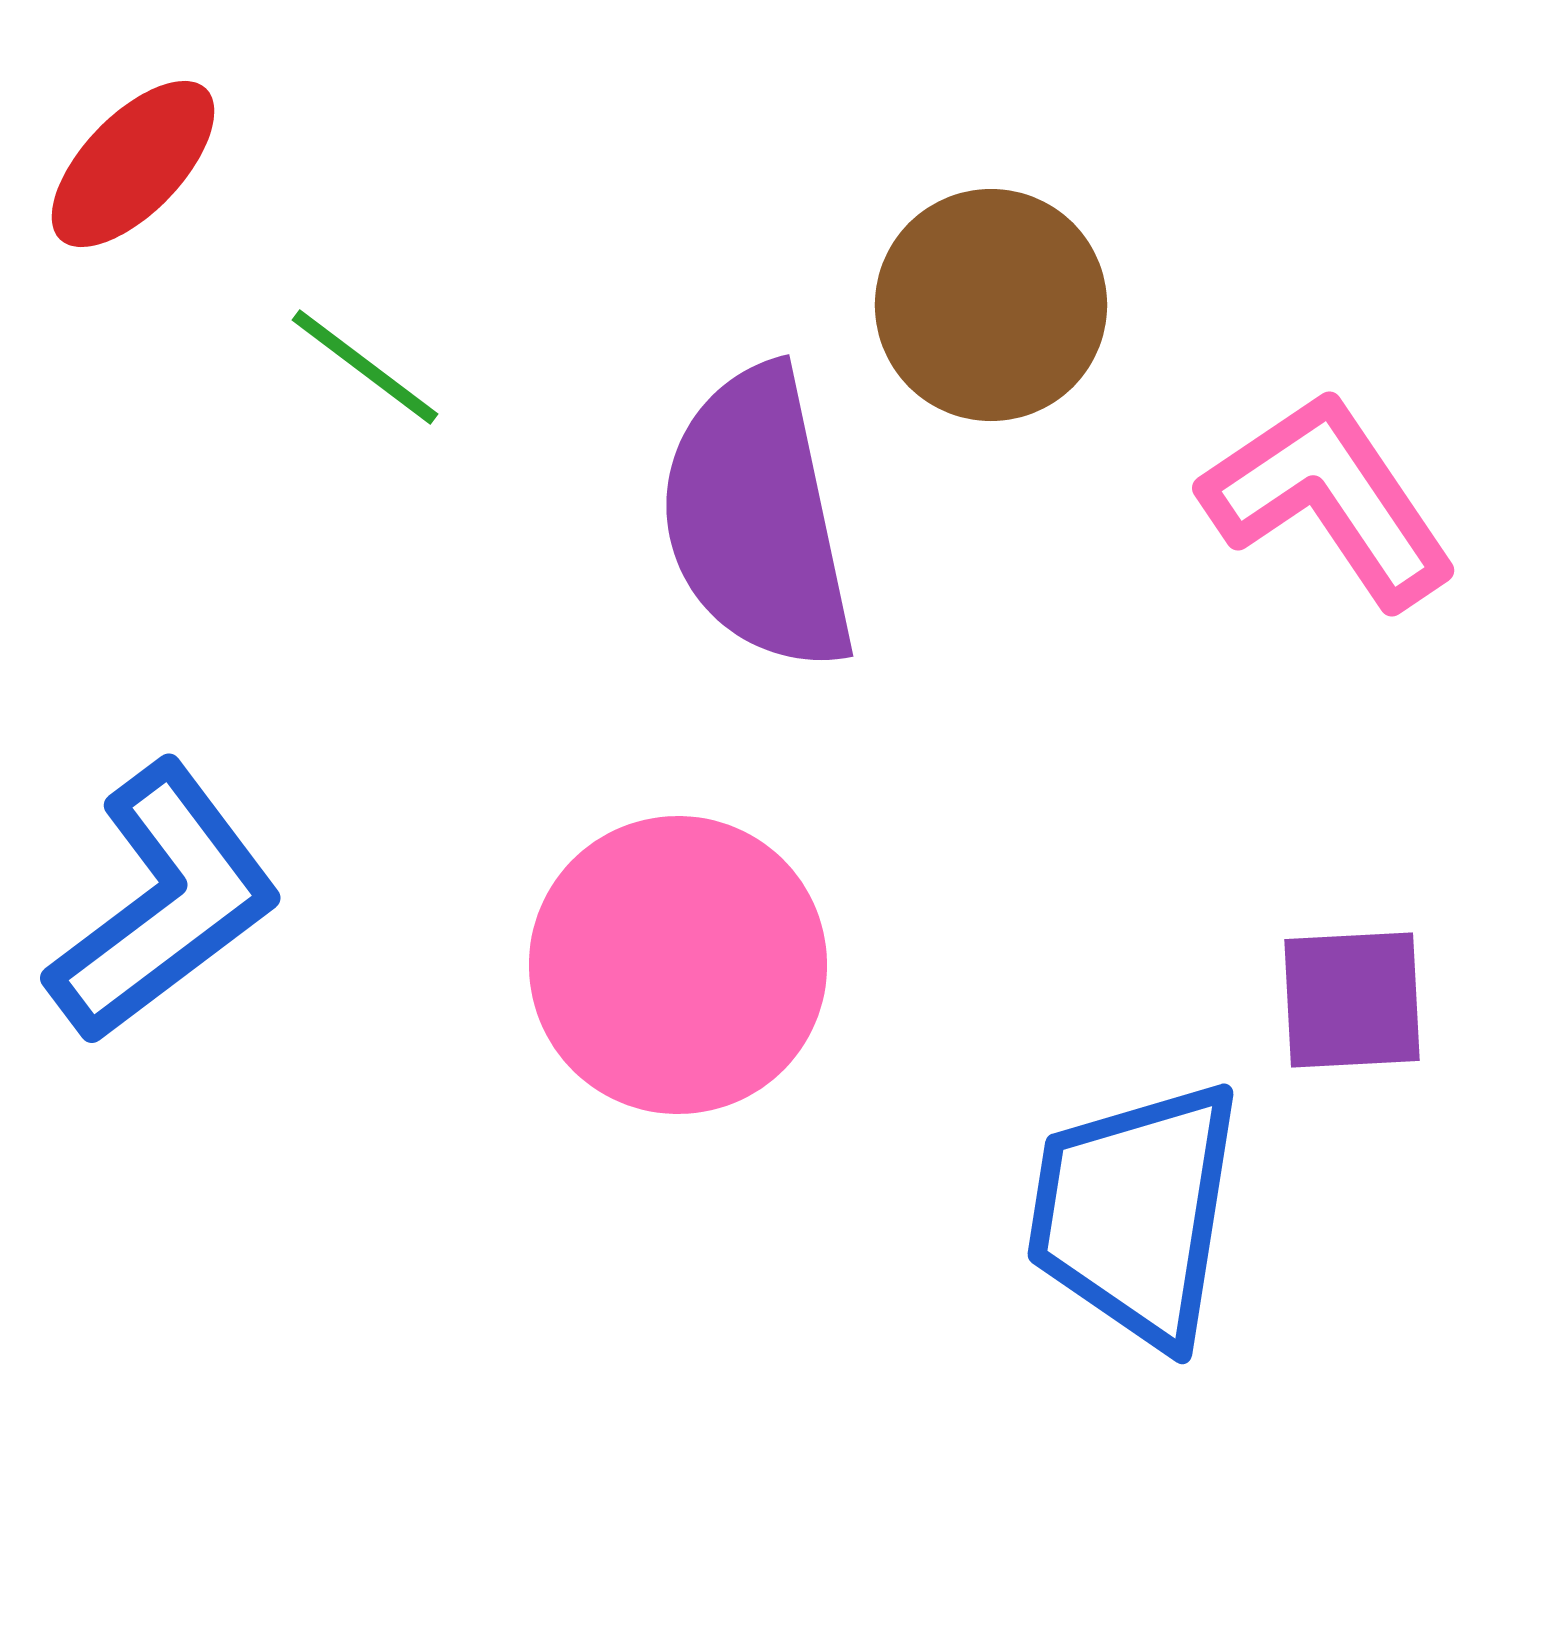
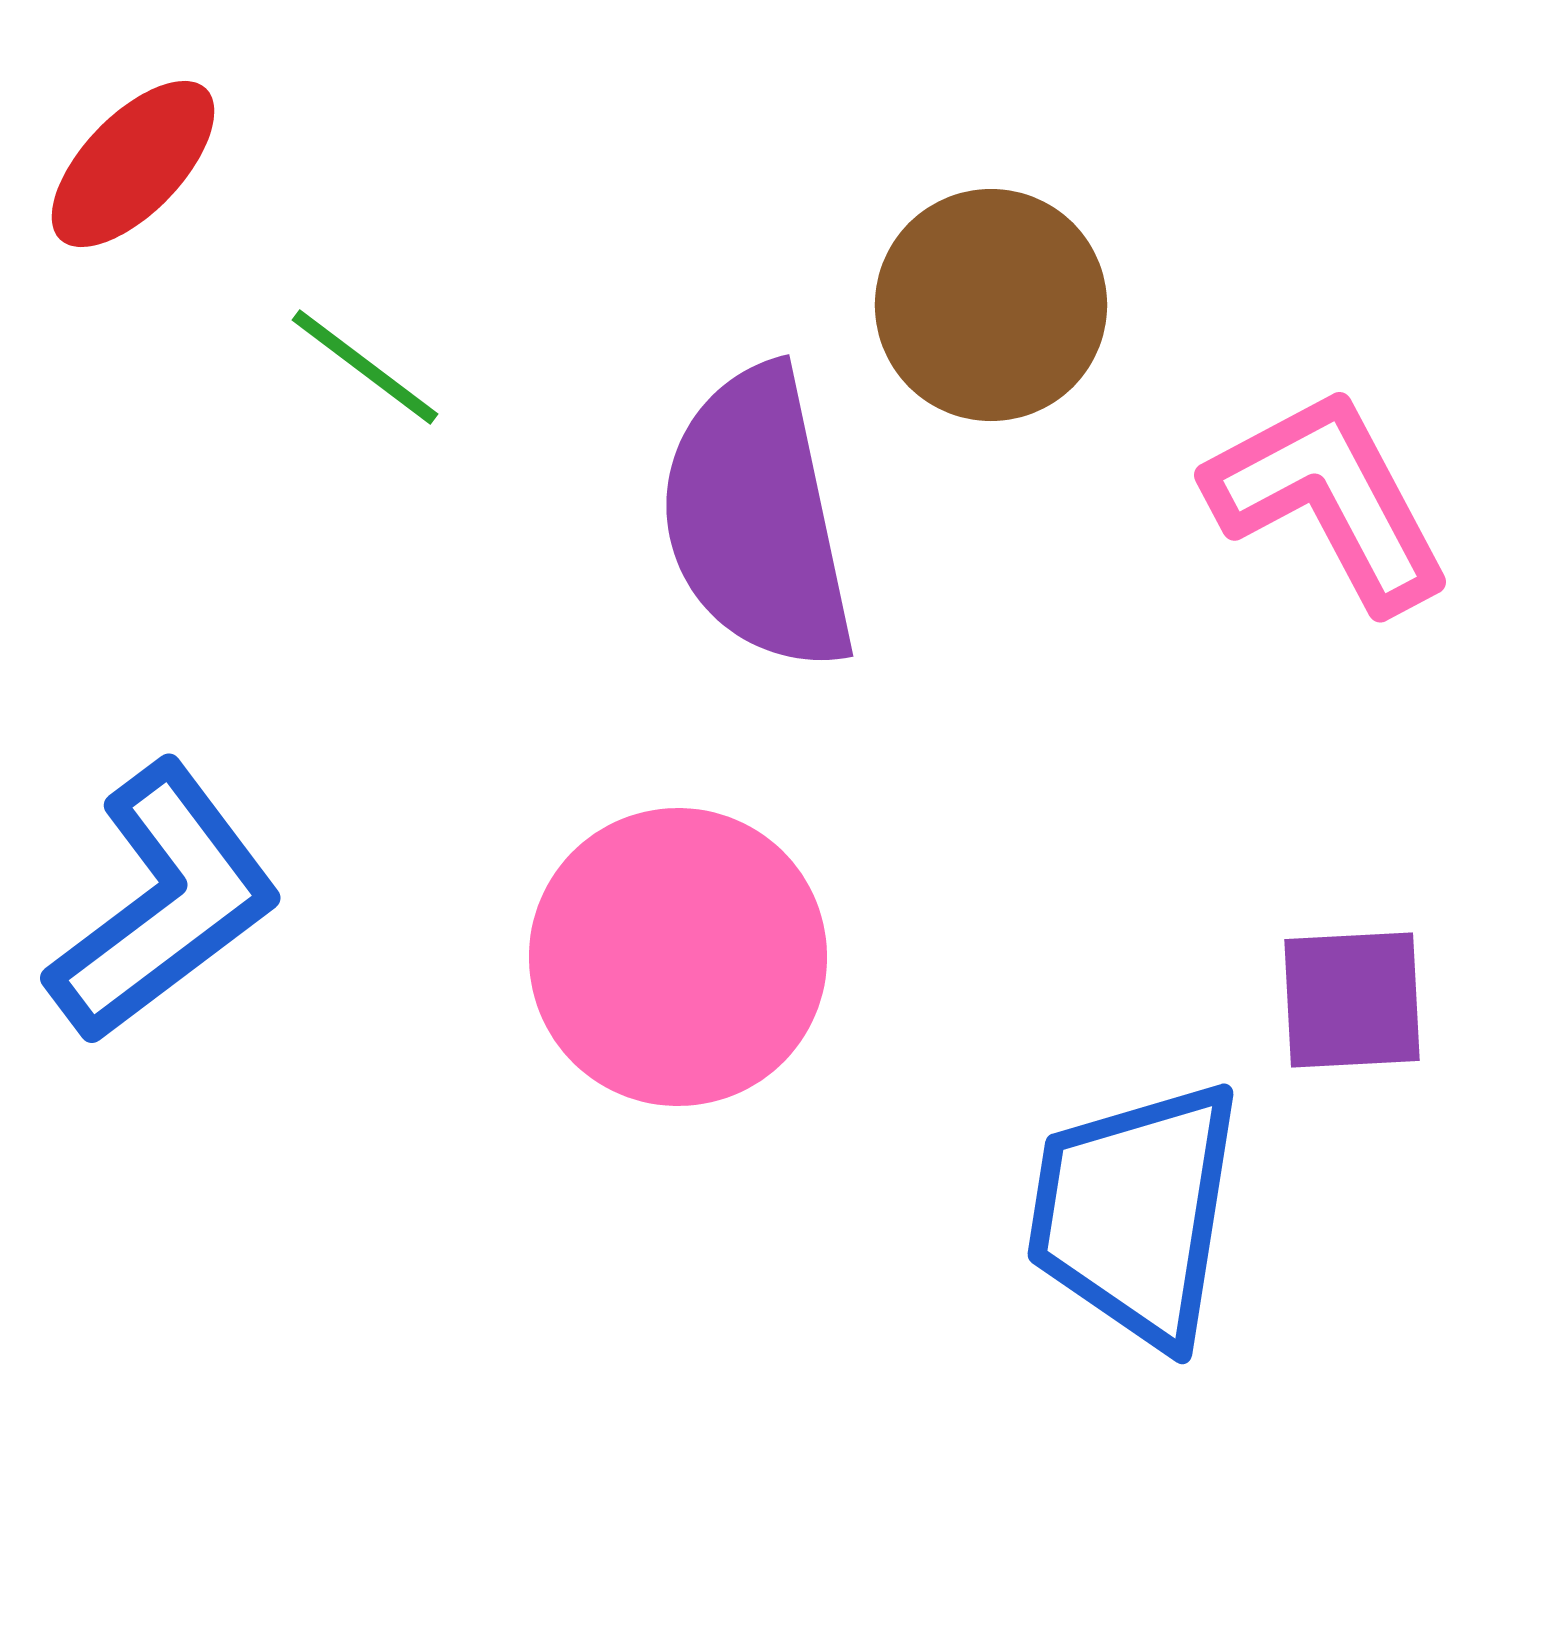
pink L-shape: rotated 6 degrees clockwise
pink circle: moved 8 px up
